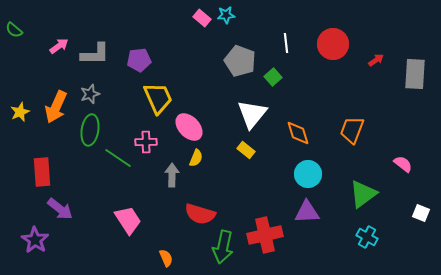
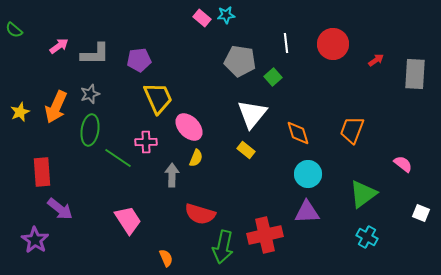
gray pentagon: rotated 12 degrees counterclockwise
